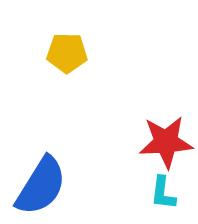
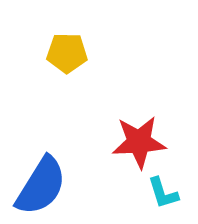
red star: moved 27 px left
cyan L-shape: rotated 24 degrees counterclockwise
